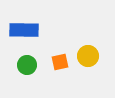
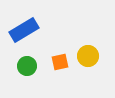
blue rectangle: rotated 32 degrees counterclockwise
green circle: moved 1 px down
